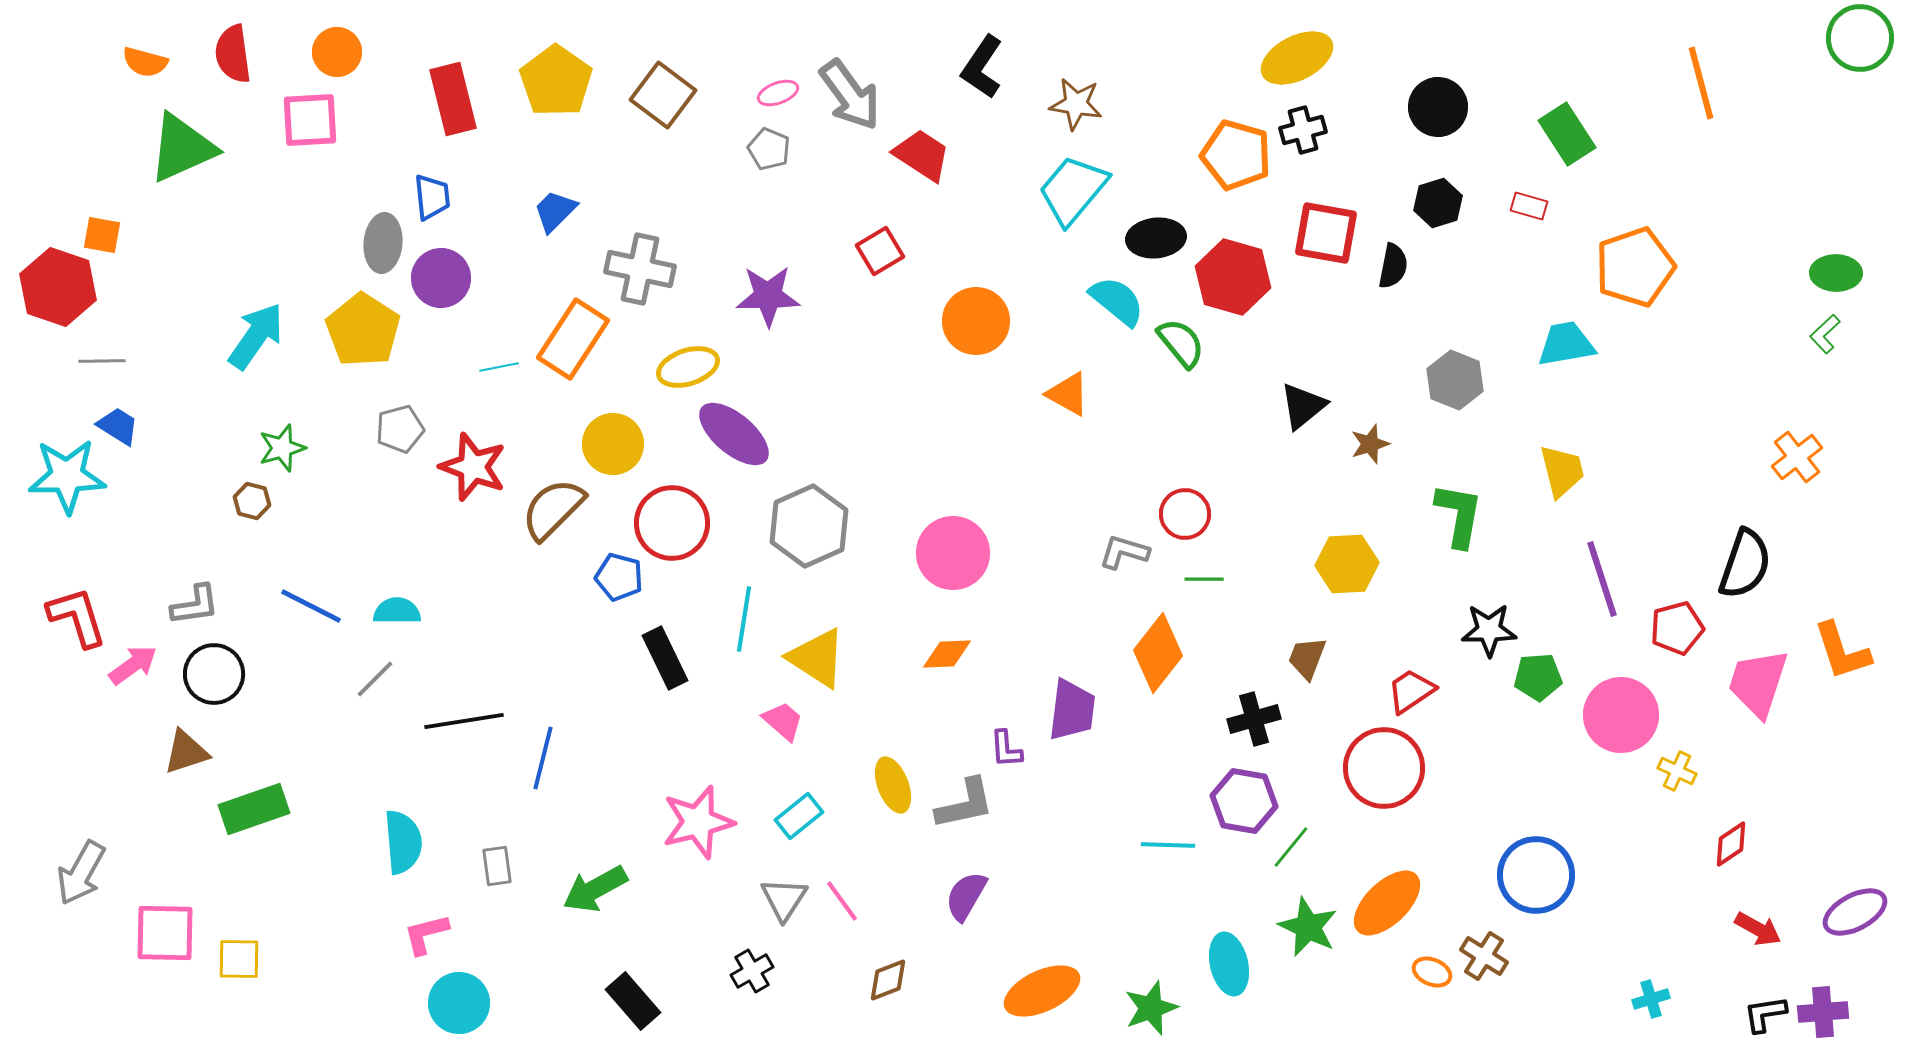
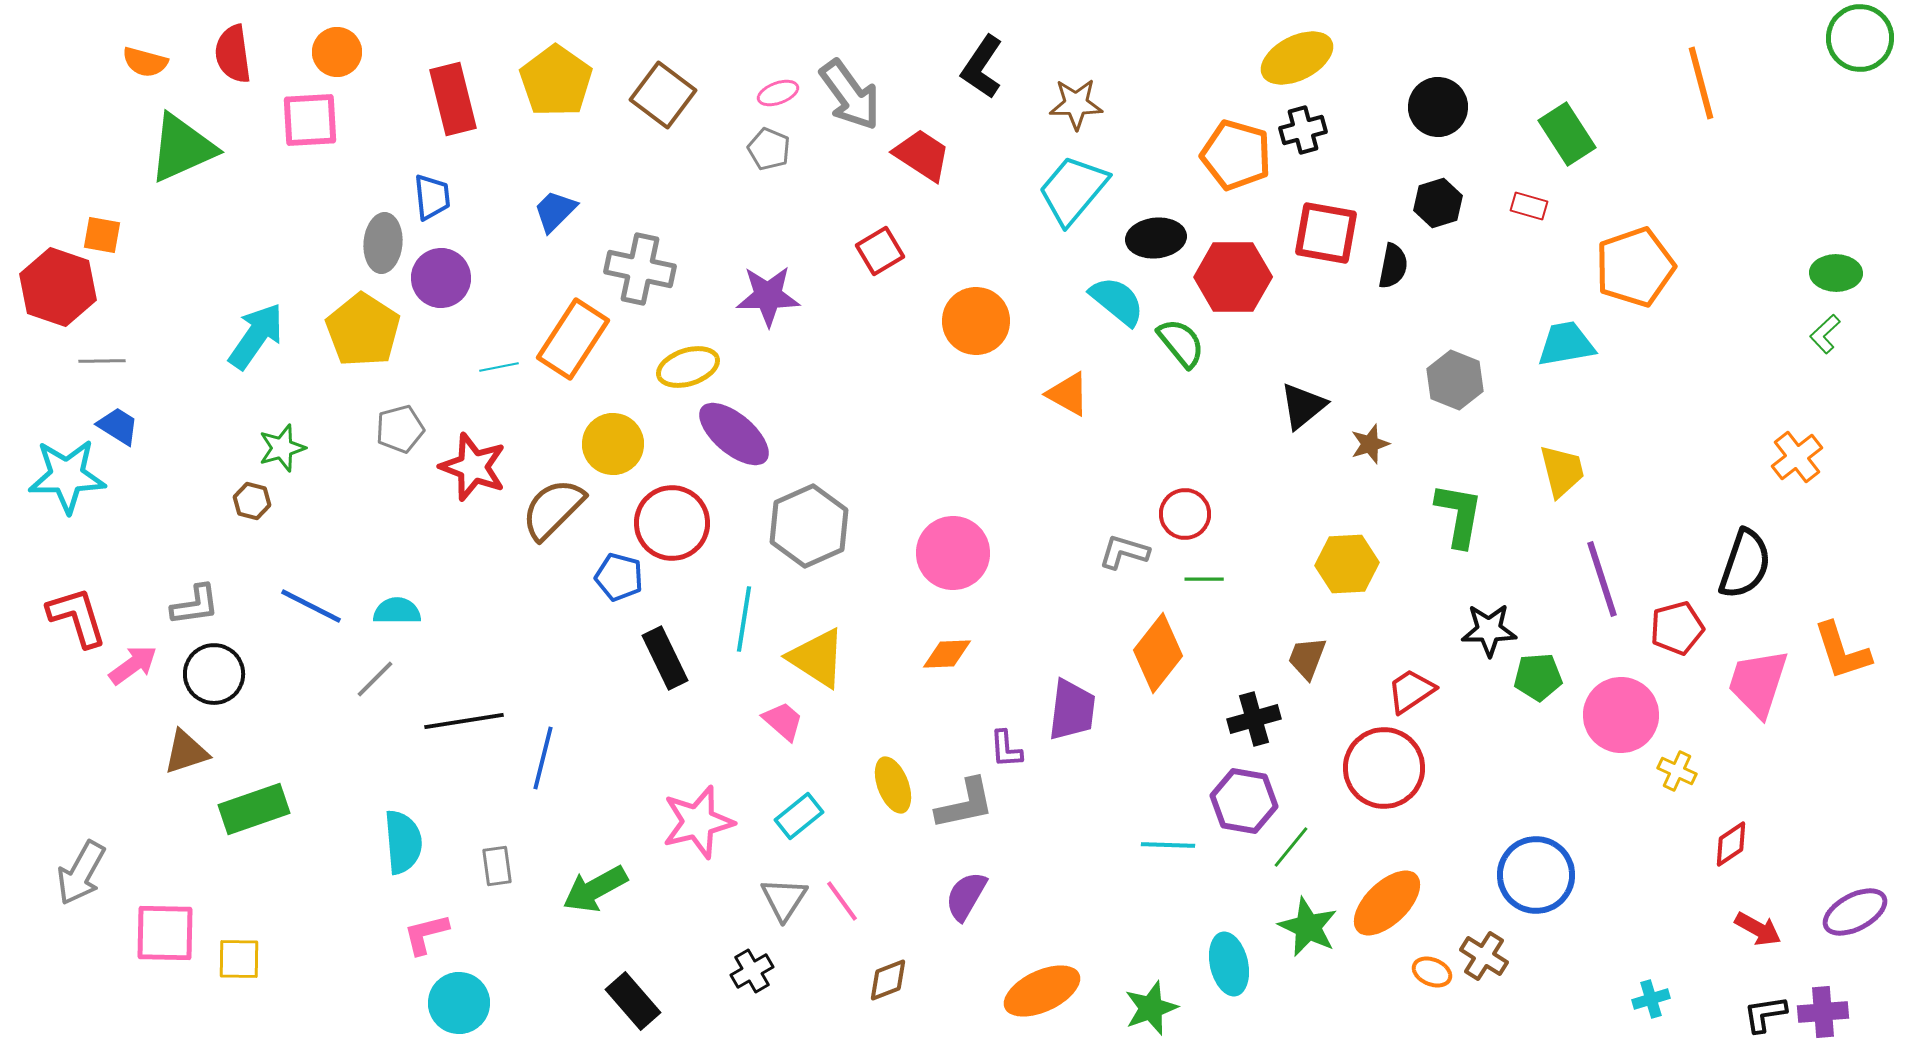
brown star at (1076, 104): rotated 10 degrees counterclockwise
red hexagon at (1233, 277): rotated 16 degrees counterclockwise
